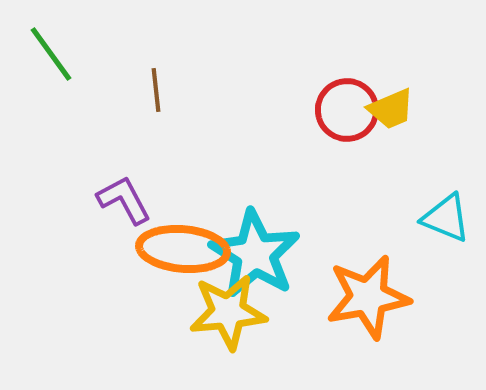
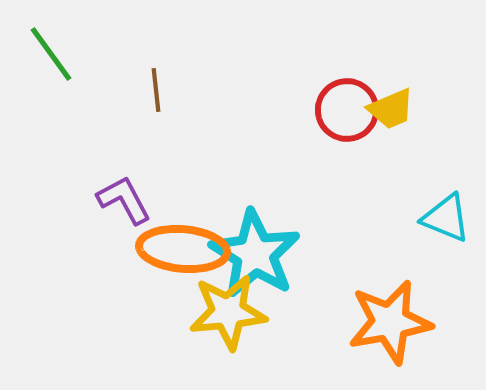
orange star: moved 22 px right, 25 px down
